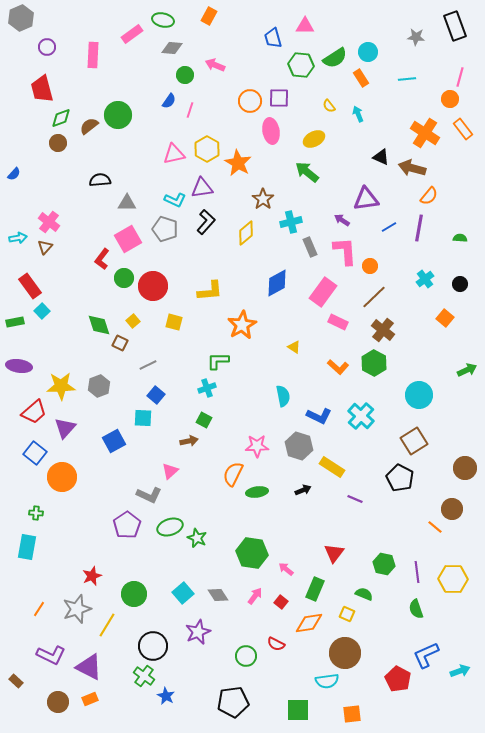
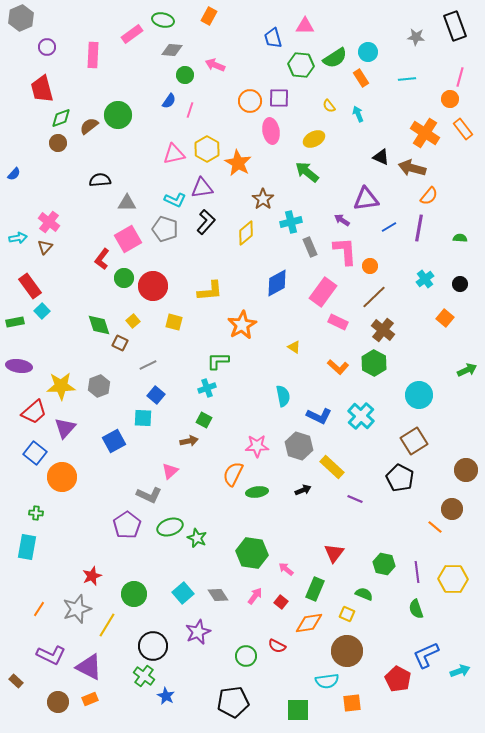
gray diamond at (172, 48): moved 2 px down
yellow rectangle at (332, 467): rotated 10 degrees clockwise
brown circle at (465, 468): moved 1 px right, 2 px down
red semicircle at (276, 644): moved 1 px right, 2 px down
brown circle at (345, 653): moved 2 px right, 2 px up
orange square at (352, 714): moved 11 px up
